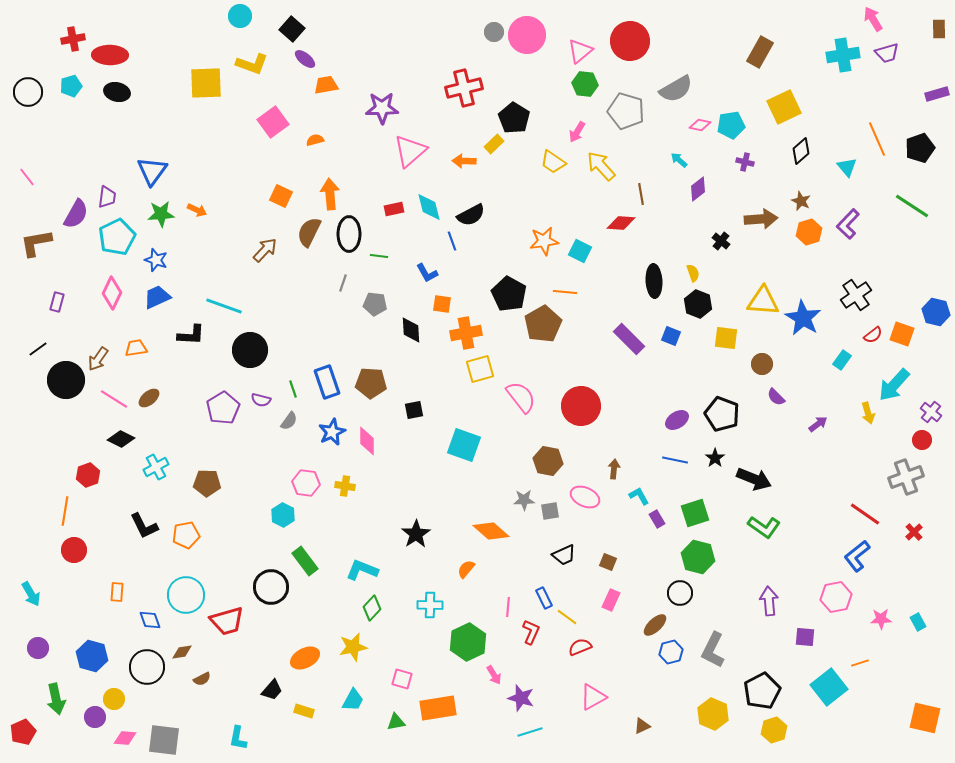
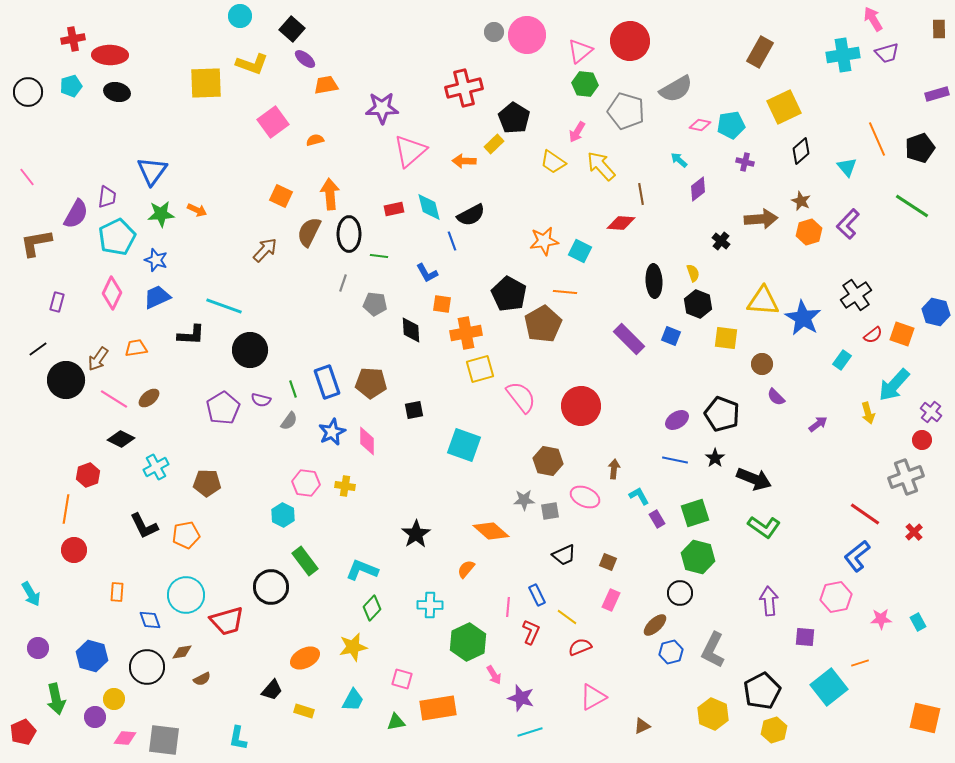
orange line at (65, 511): moved 1 px right, 2 px up
blue rectangle at (544, 598): moved 7 px left, 3 px up
